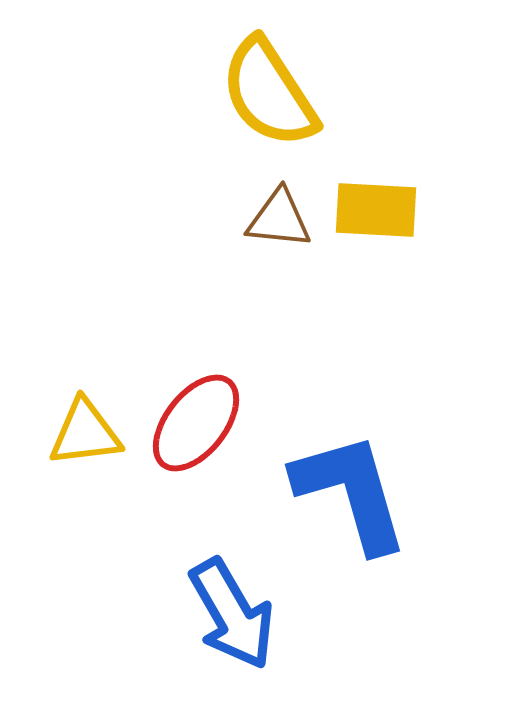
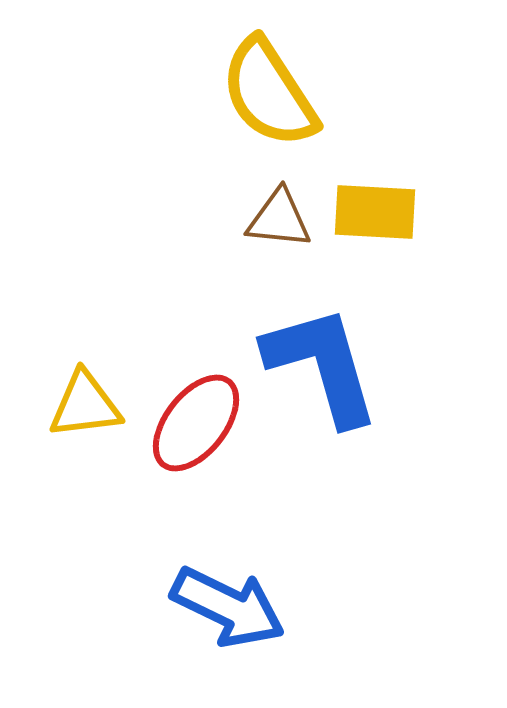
yellow rectangle: moved 1 px left, 2 px down
yellow triangle: moved 28 px up
blue L-shape: moved 29 px left, 127 px up
blue arrow: moved 4 px left, 7 px up; rotated 34 degrees counterclockwise
